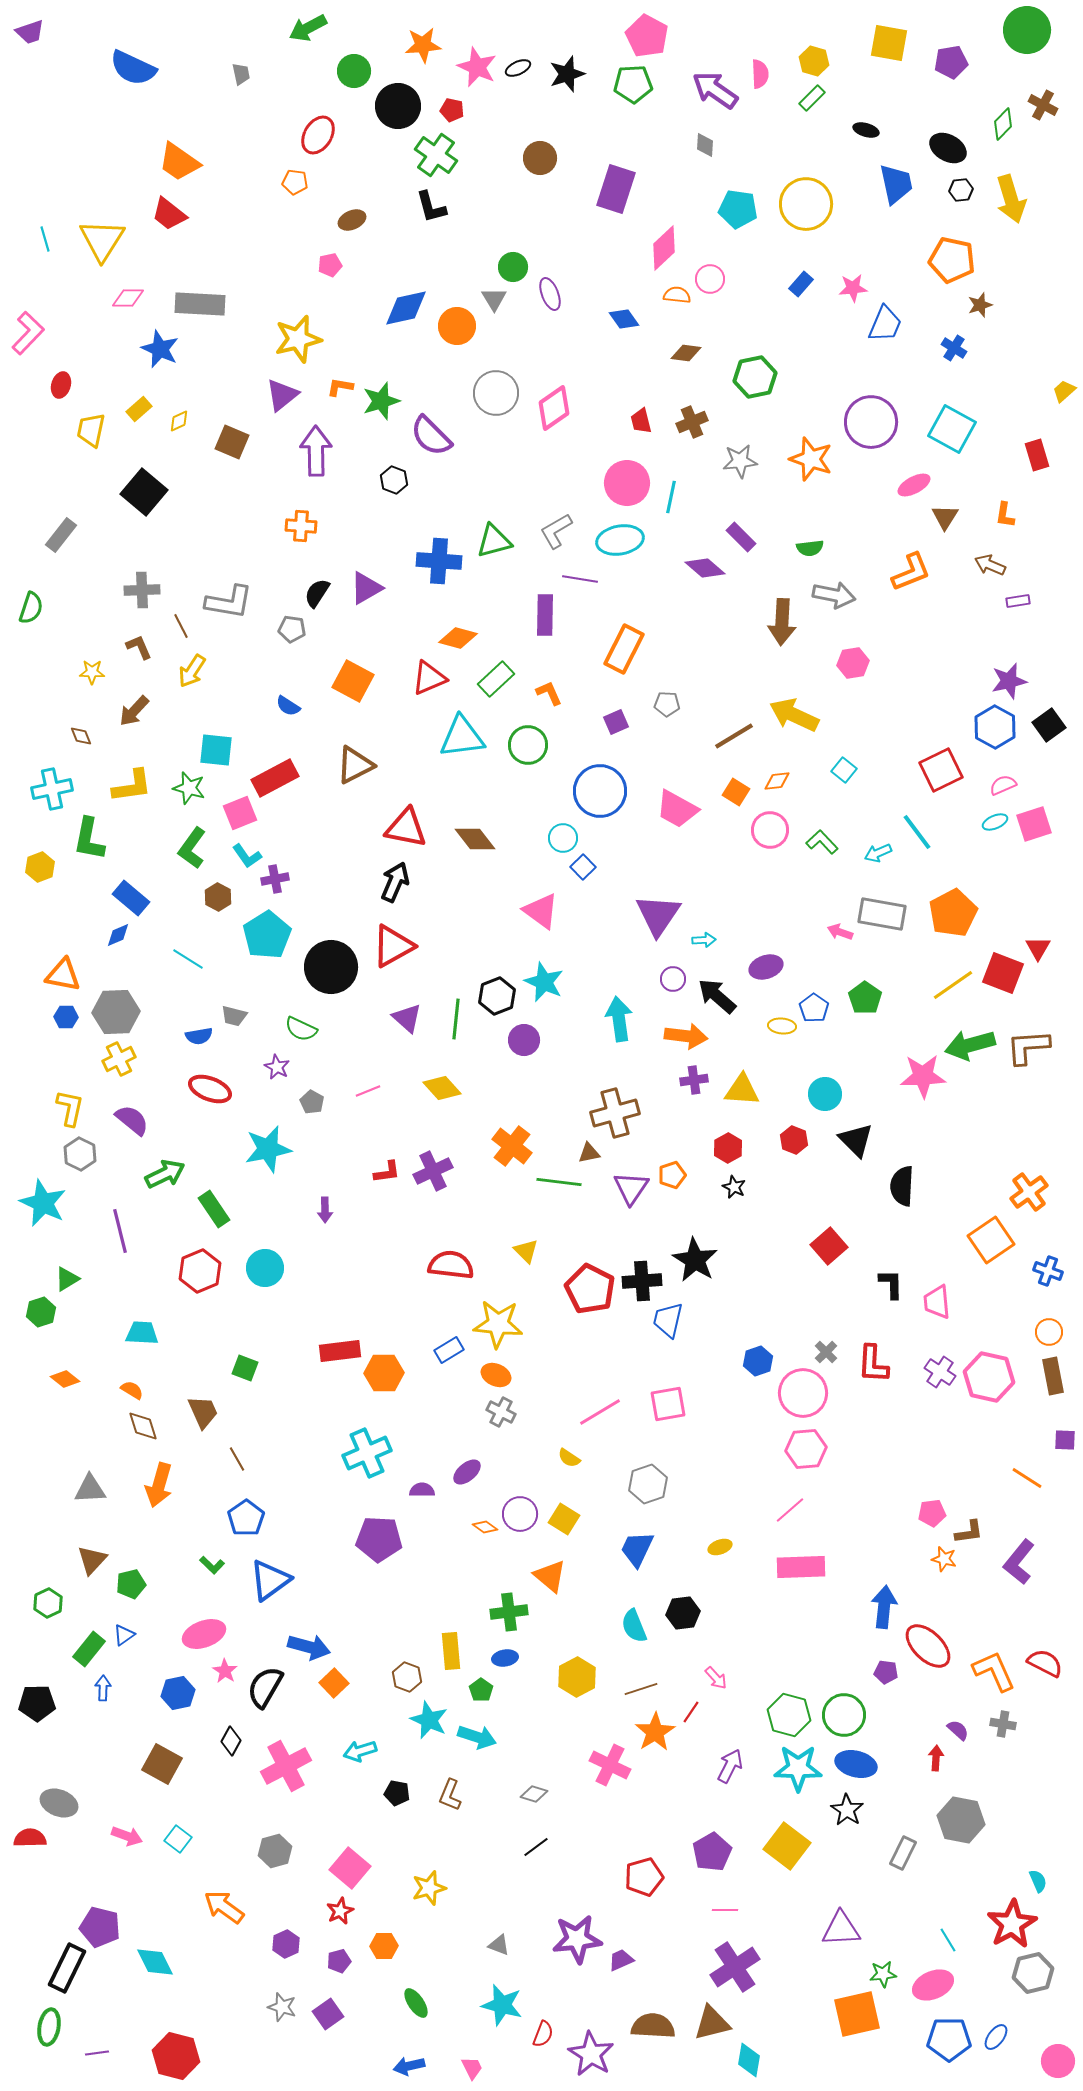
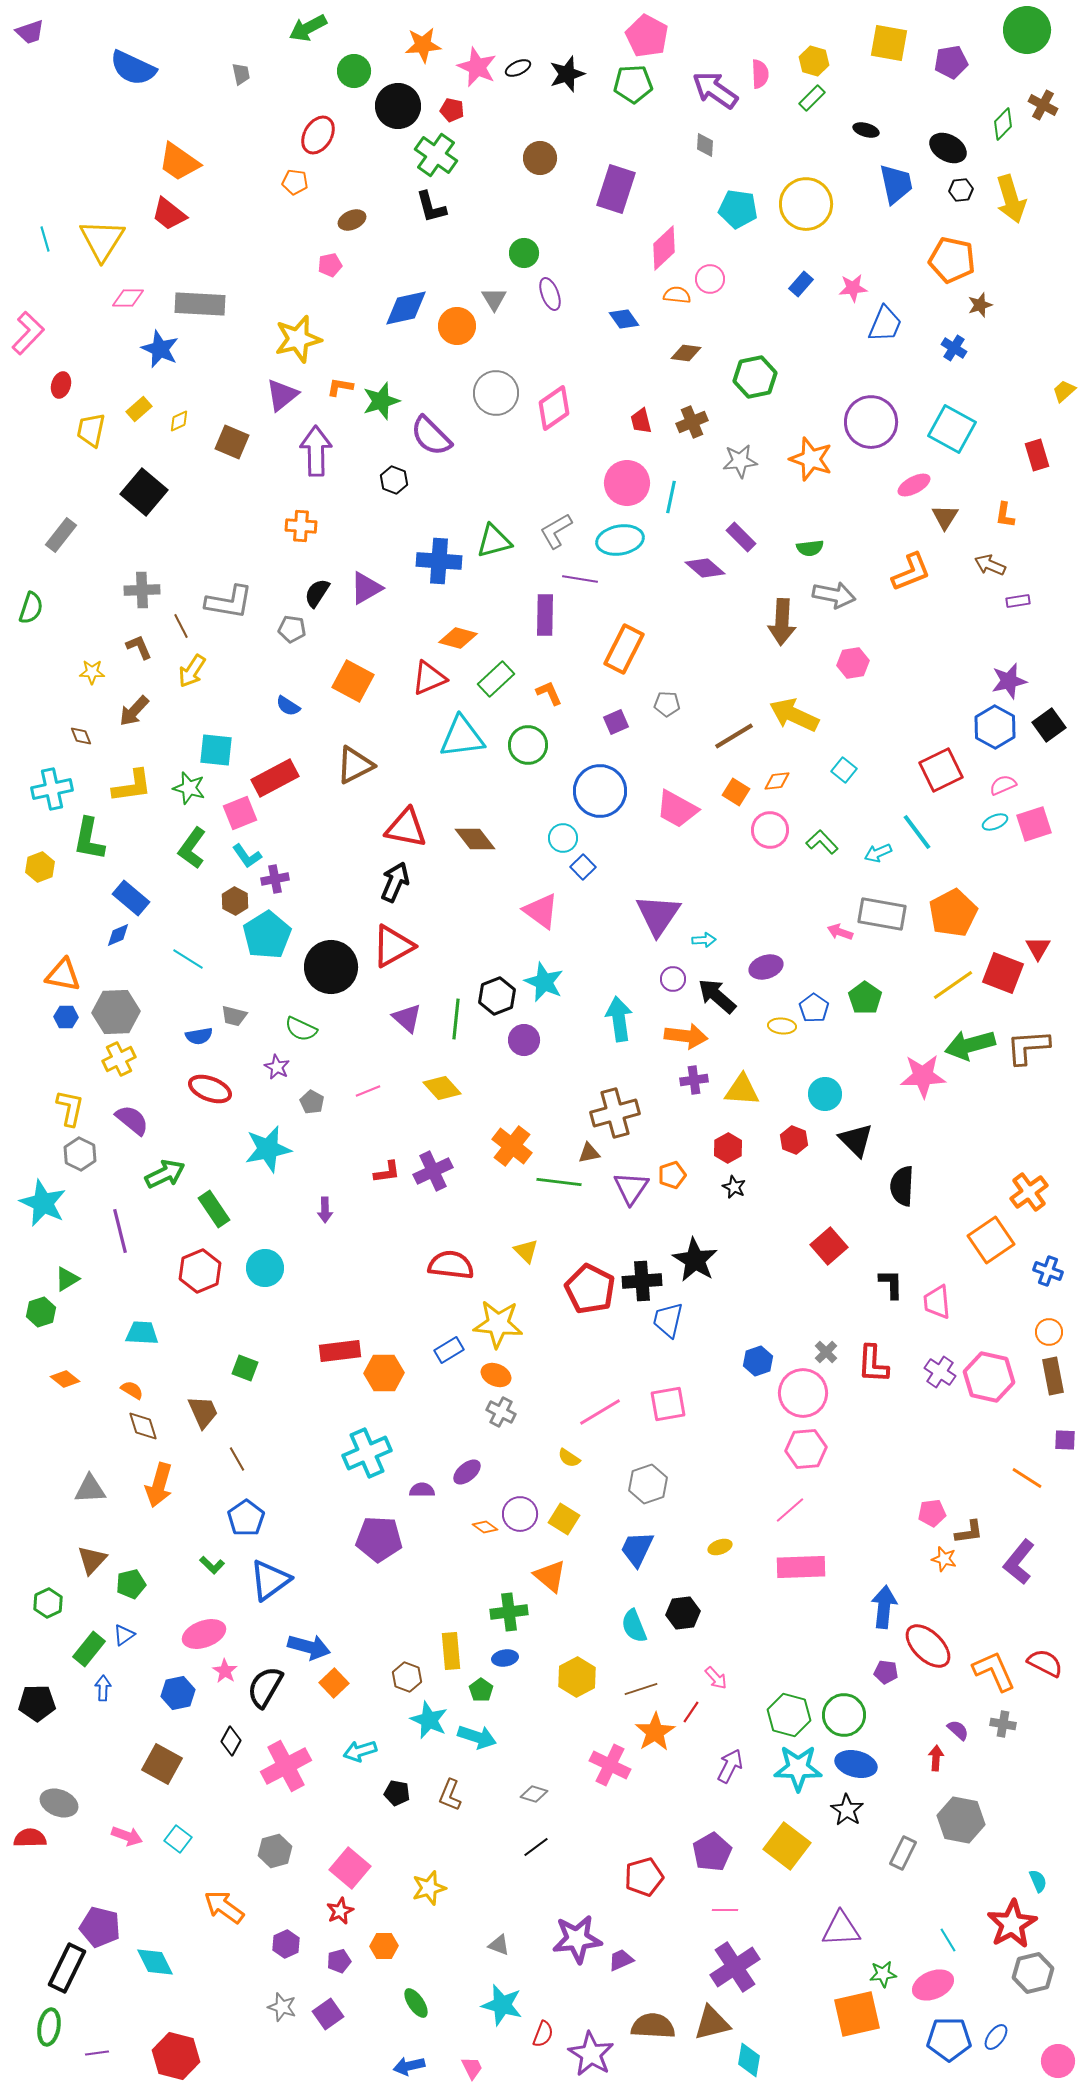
green circle at (513, 267): moved 11 px right, 14 px up
brown hexagon at (218, 897): moved 17 px right, 4 px down
